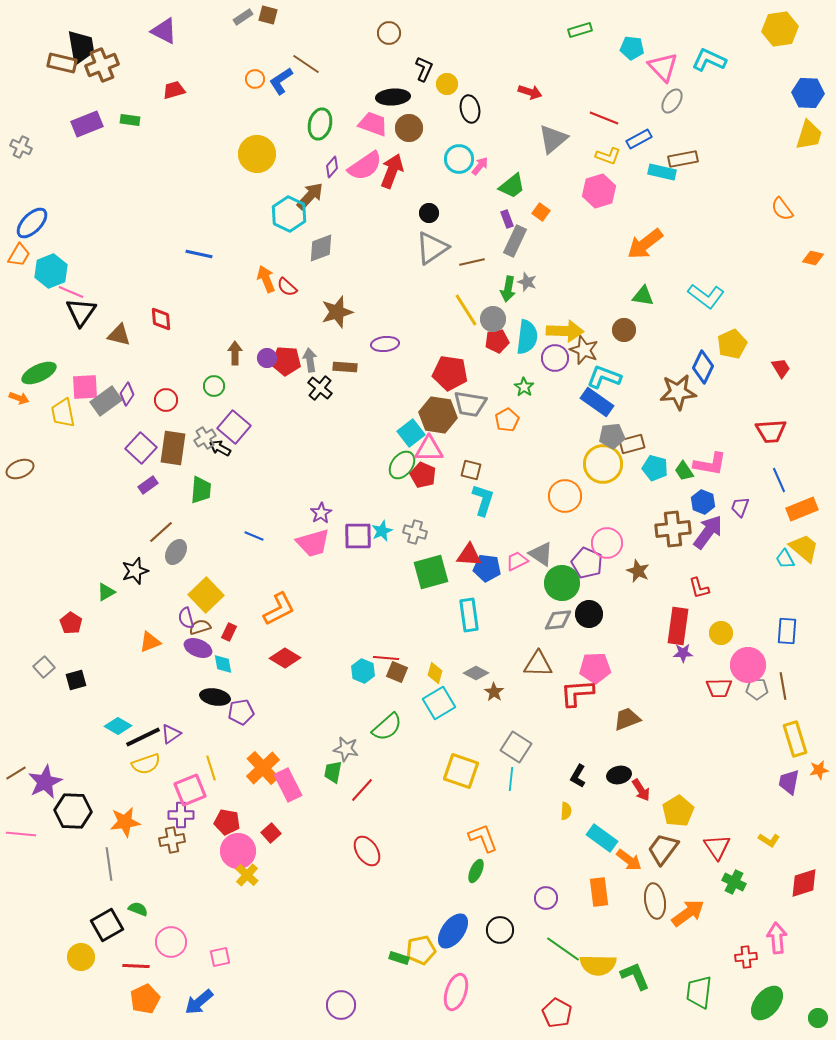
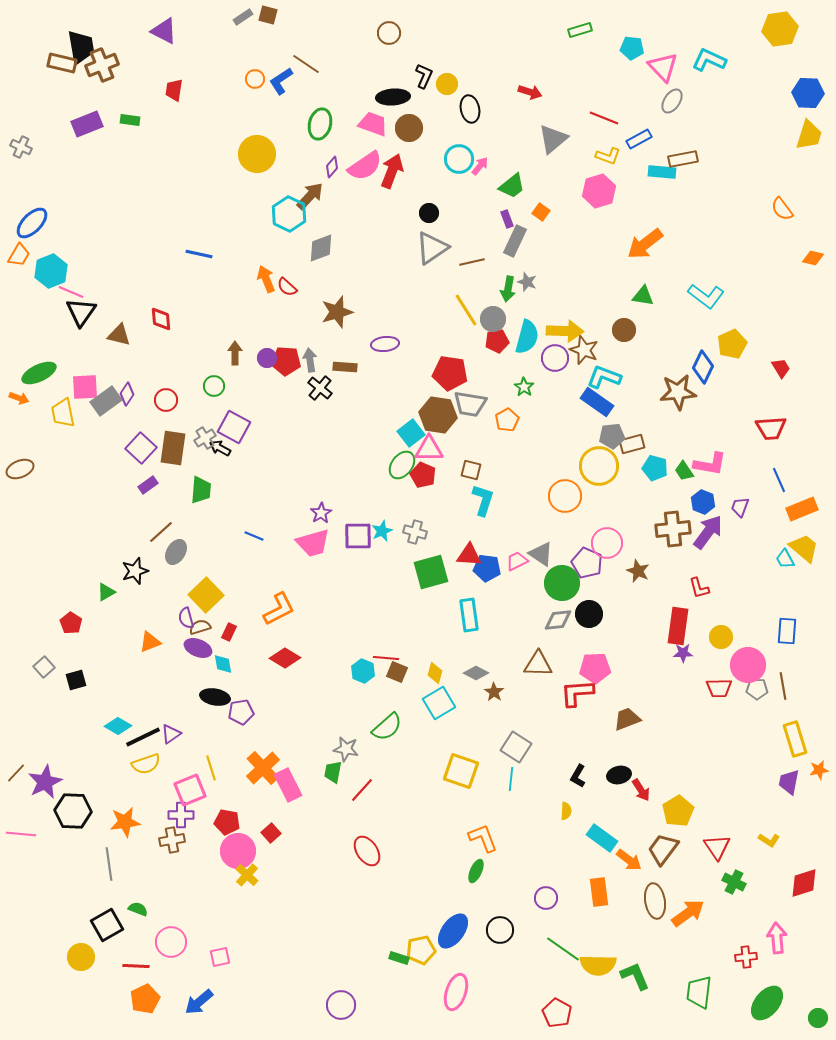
black L-shape at (424, 69): moved 7 px down
red trapezoid at (174, 90): rotated 65 degrees counterclockwise
cyan rectangle at (662, 172): rotated 8 degrees counterclockwise
cyan semicircle at (527, 337): rotated 8 degrees clockwise
purple square at (234, 427): rotated 12 degrees counterclockwise
red trapezoid at (771, 431): moved 3 px up
yellow circle at (603, 464): moved 4 px left, 2 px down
yellow circle at (721, 633): moved 4 px down
brown line at (16, 773): rotated 15 degrees counterclockwise
